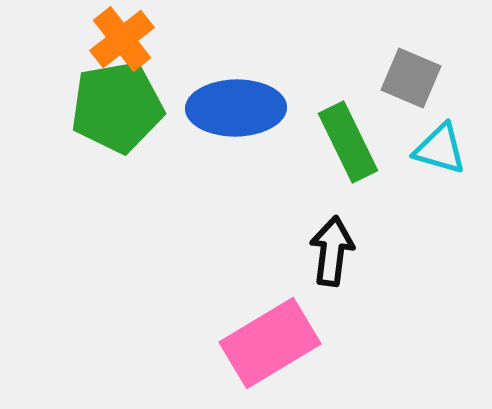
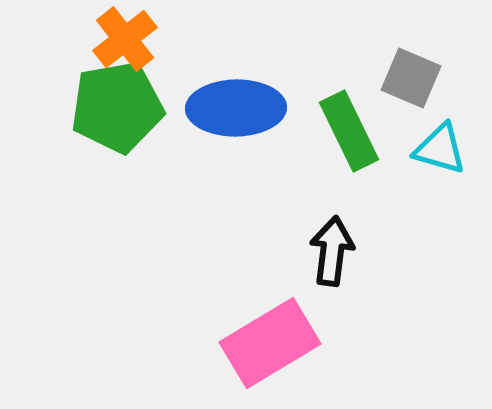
orange cross: moved 3 px right
green rectangle: moved 1 px right, 11 px up
